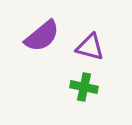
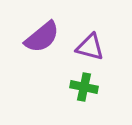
purple semicircle: moved 1 px down
